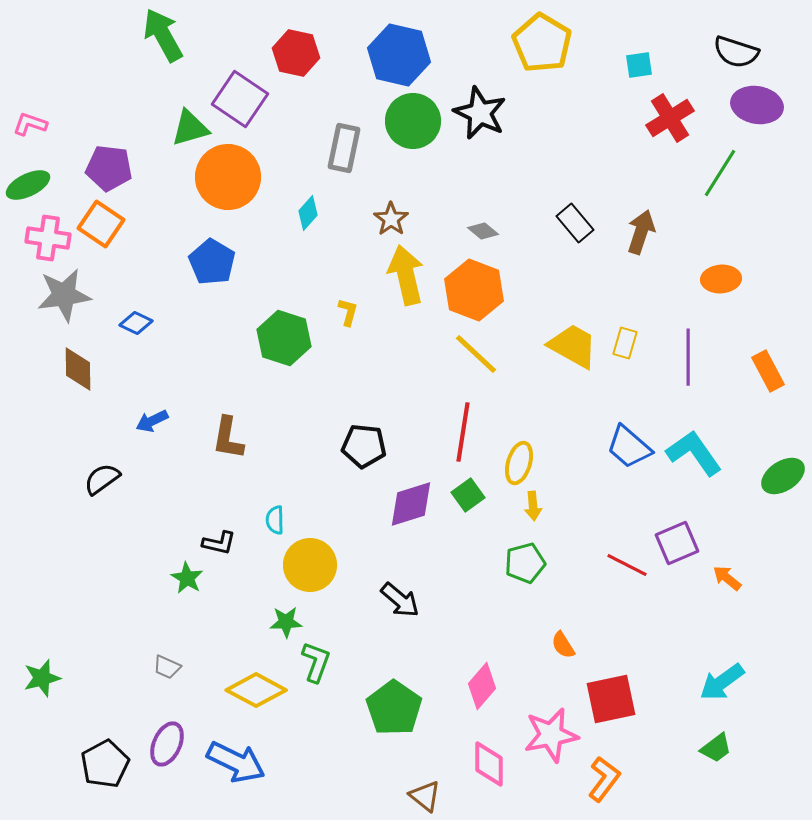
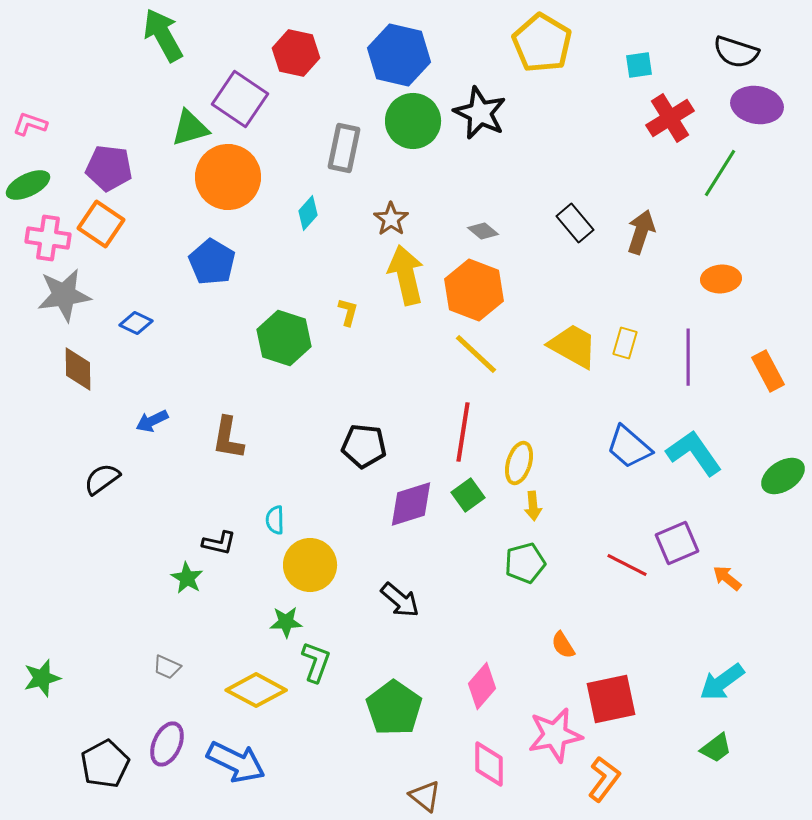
pink star at (551, 735): moved 4 px right
